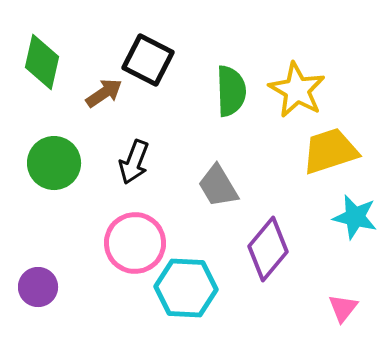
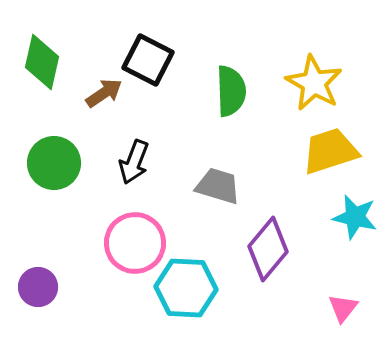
yellow star: moved 17 px right, 7 px up
gray trapezoid: rotated 138 degrees clockwise
